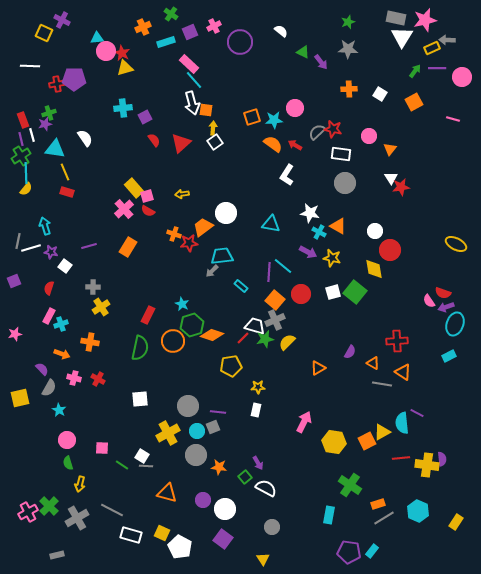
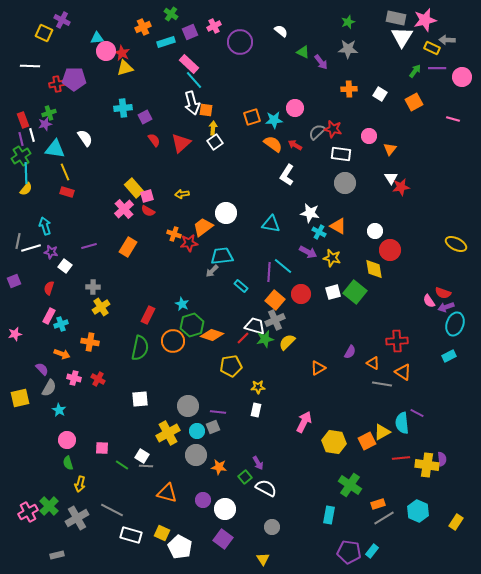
yellow rectangle at (432, 48): rotated 49 degrees clockwise
